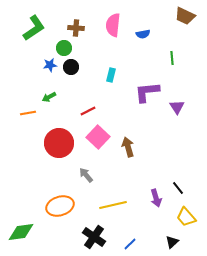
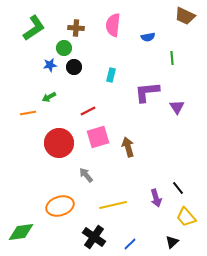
blue semicircle: moved 5 px right, 3 px down
black circle: moved 3 px right
pink square: rotated 30 degrees clockwise
